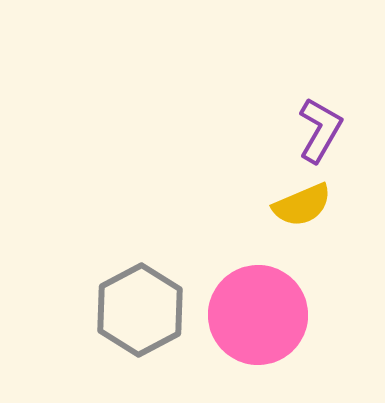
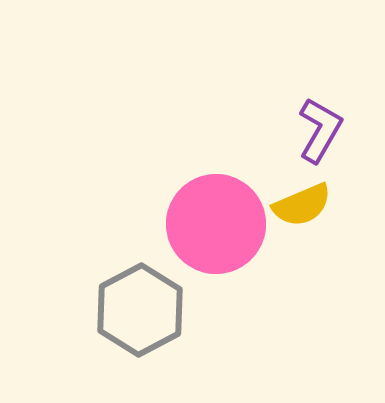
pink circle: moved 42 px left, 91 px up
